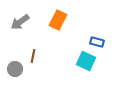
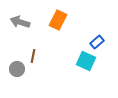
gray arrow: rotated 54 degrees clockwise
blue rectangle: rotated 56 degrees counterclockwise
gray circle: moved 2 px right
